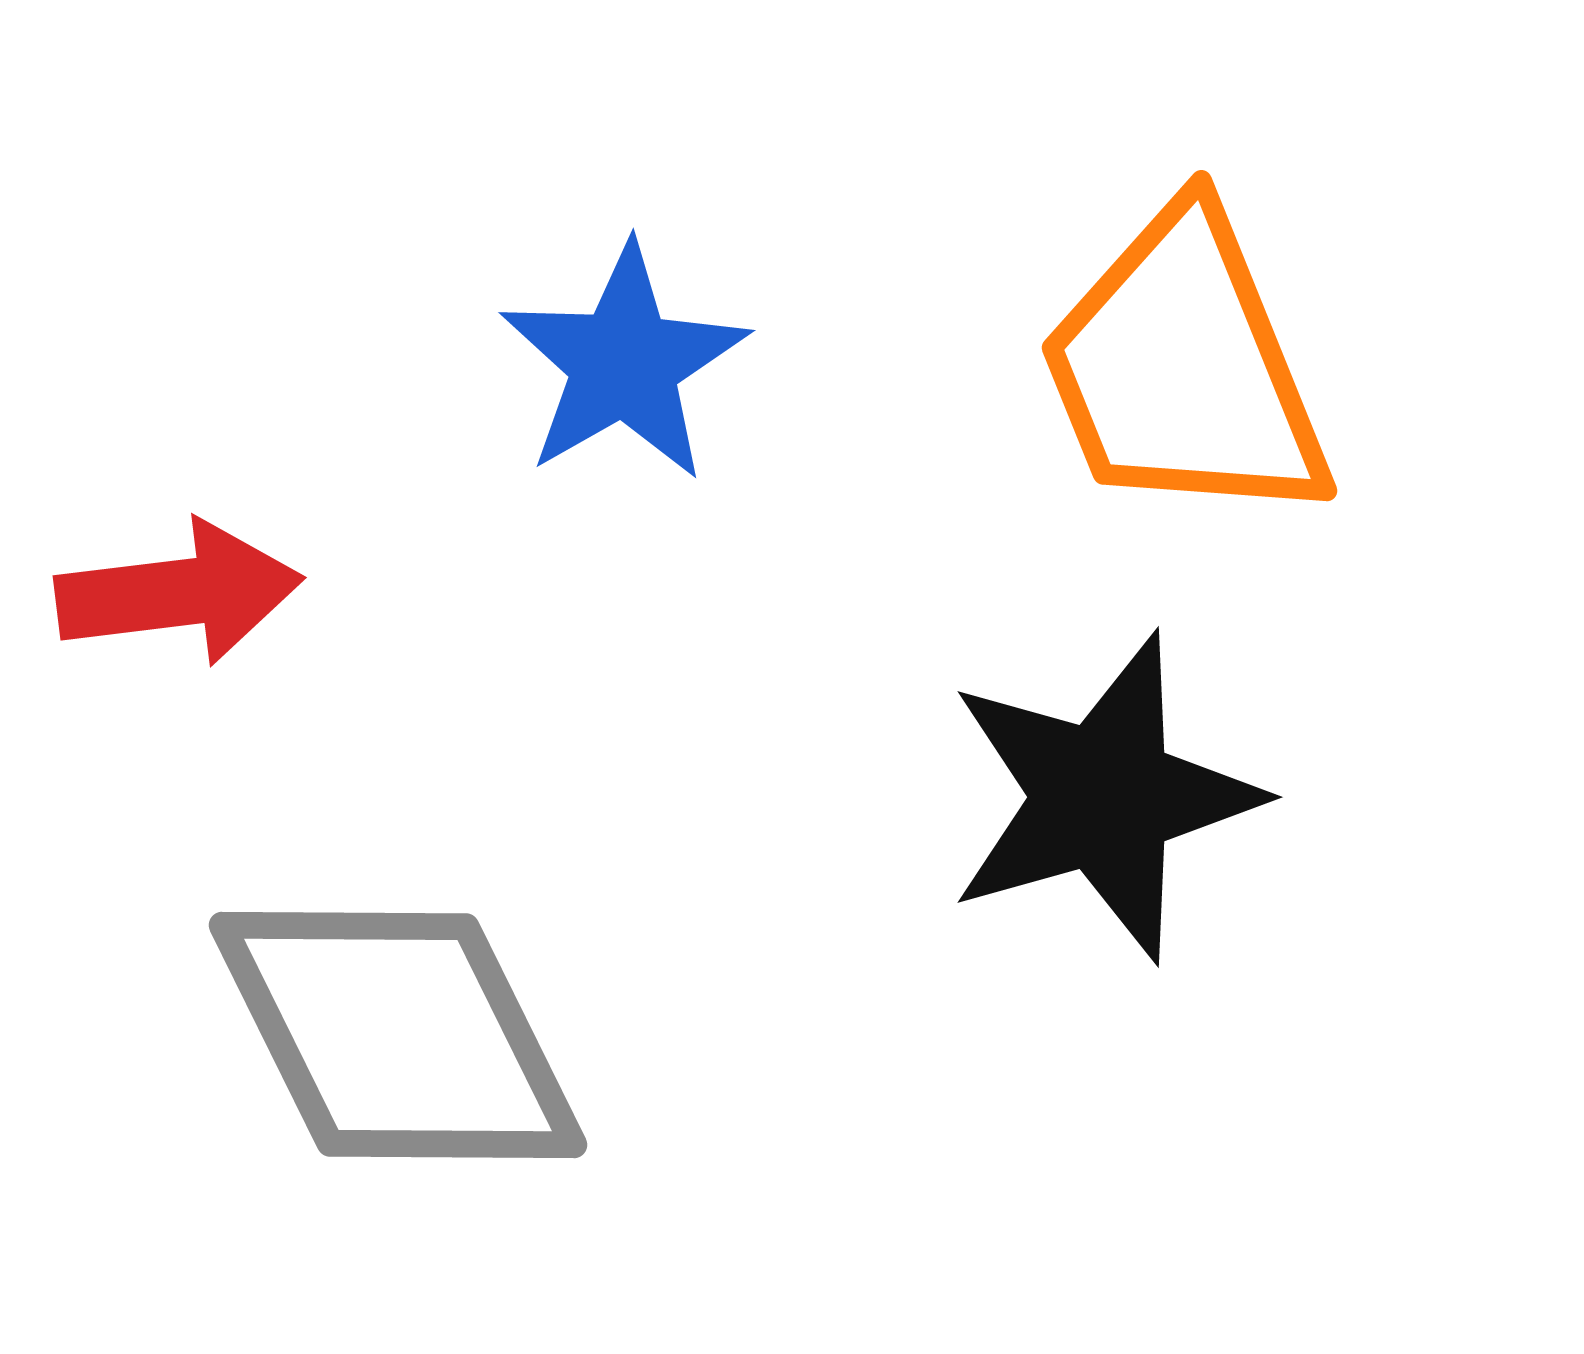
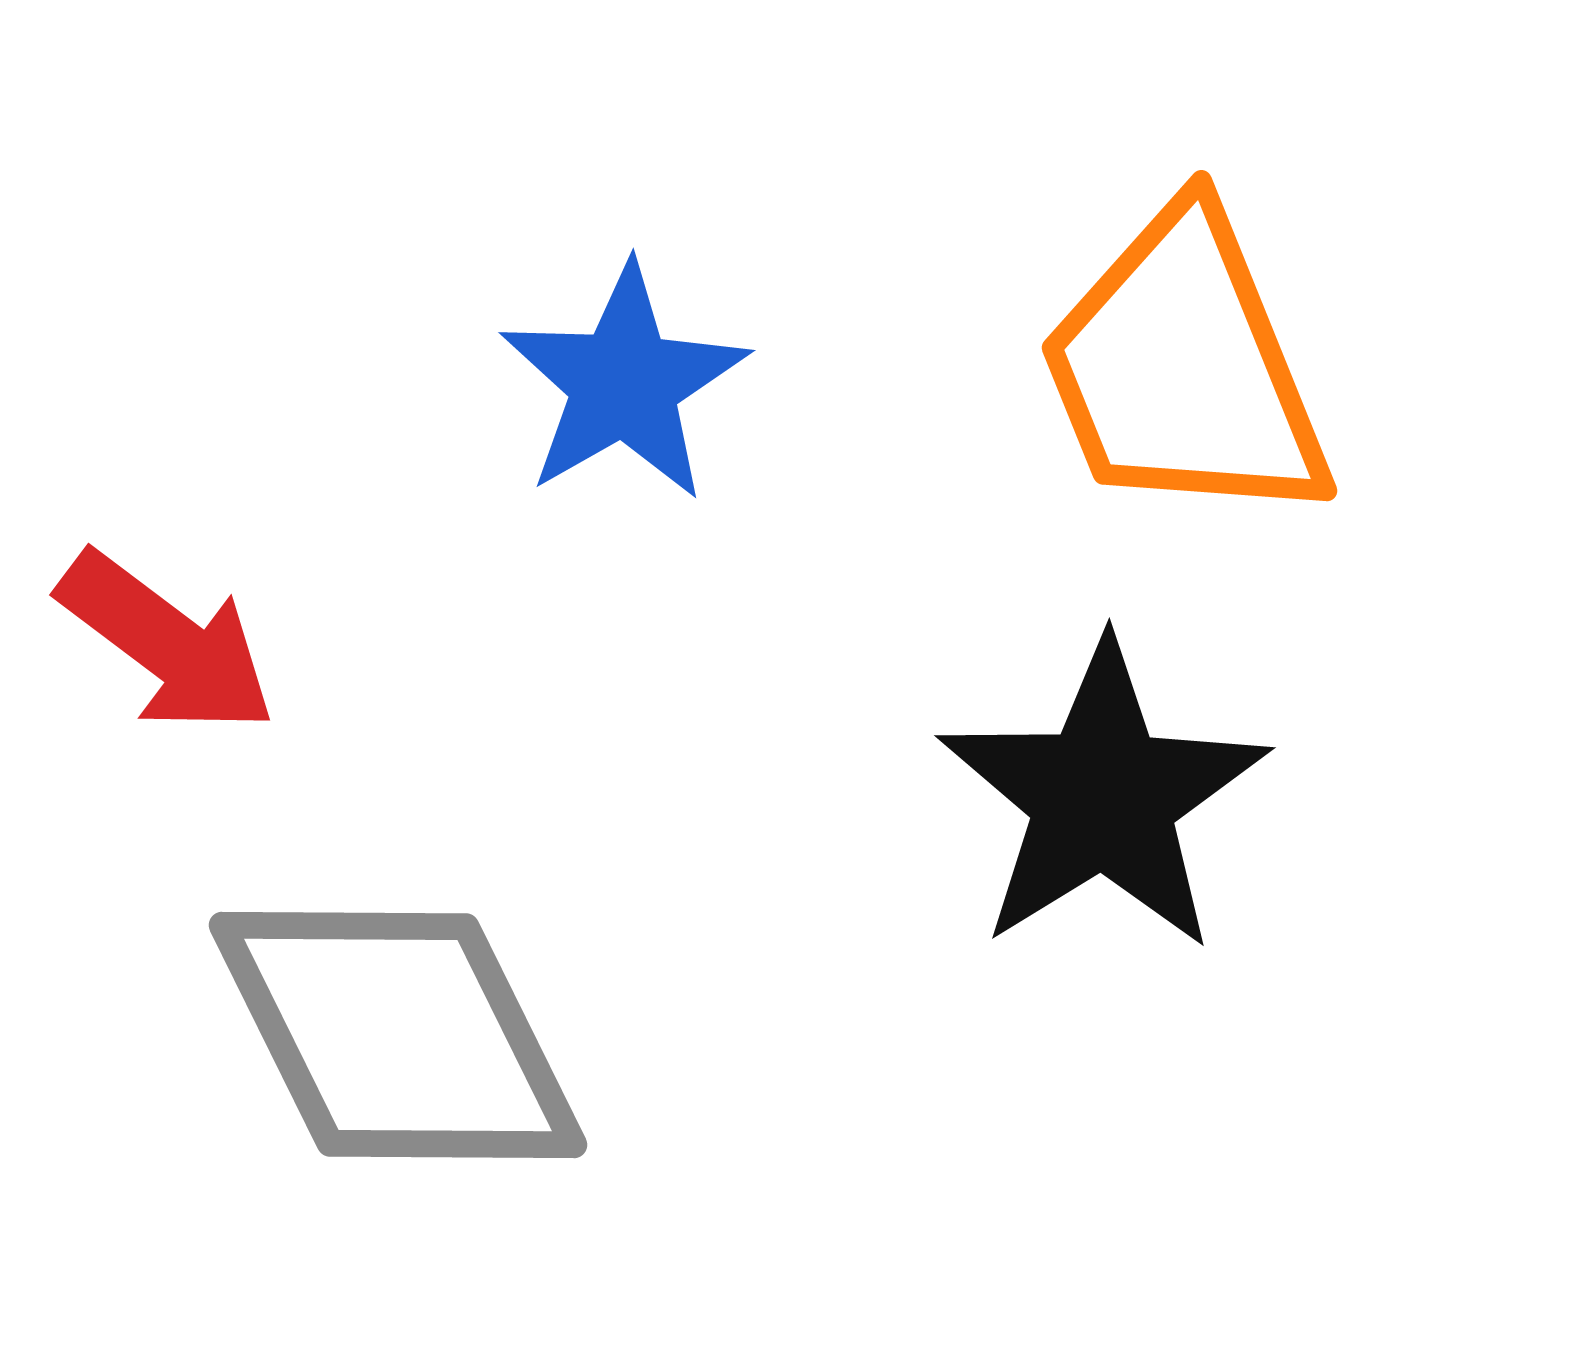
blue star: moved 20 px down
red arrow: moved 12 px left, 50 px down; rotated 44 degrees clockwise
black star: rotated 16 degrees counterclockwise
